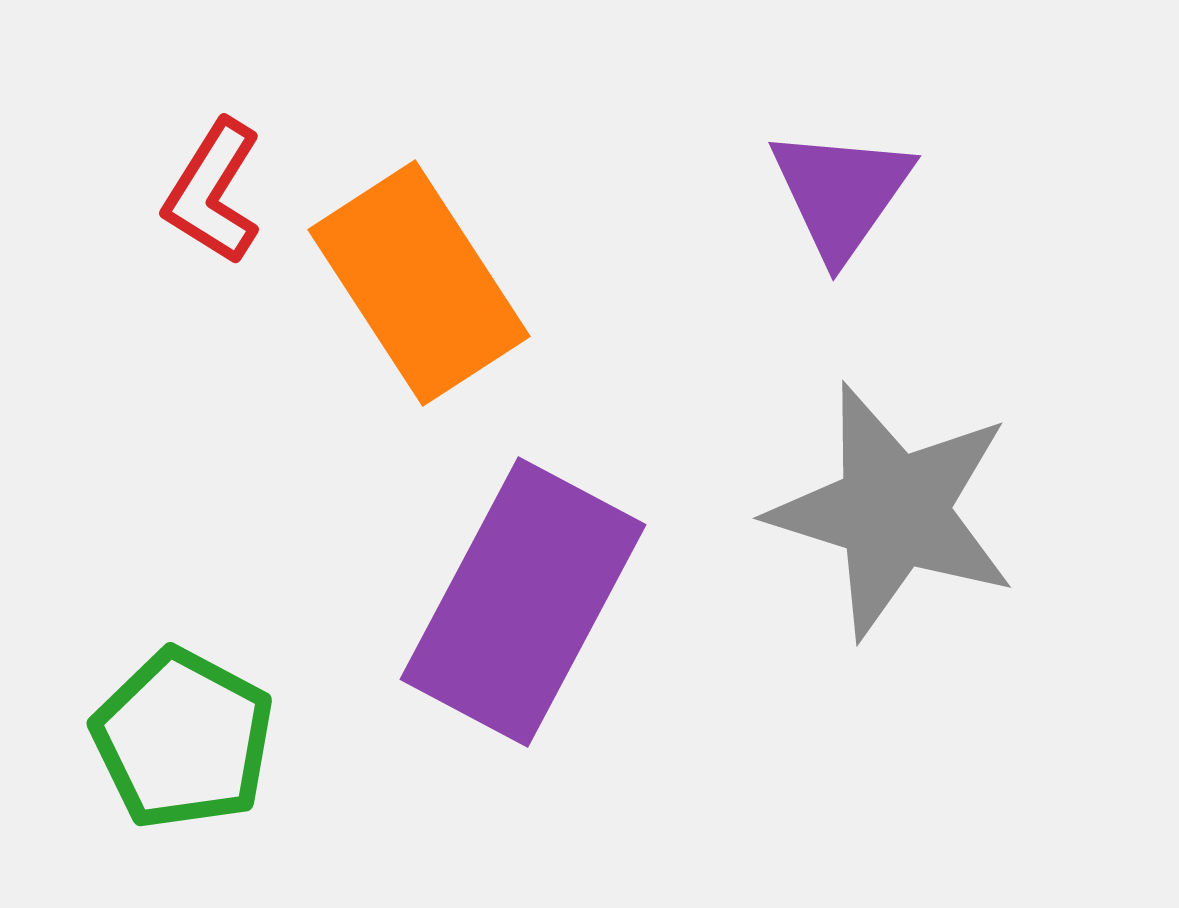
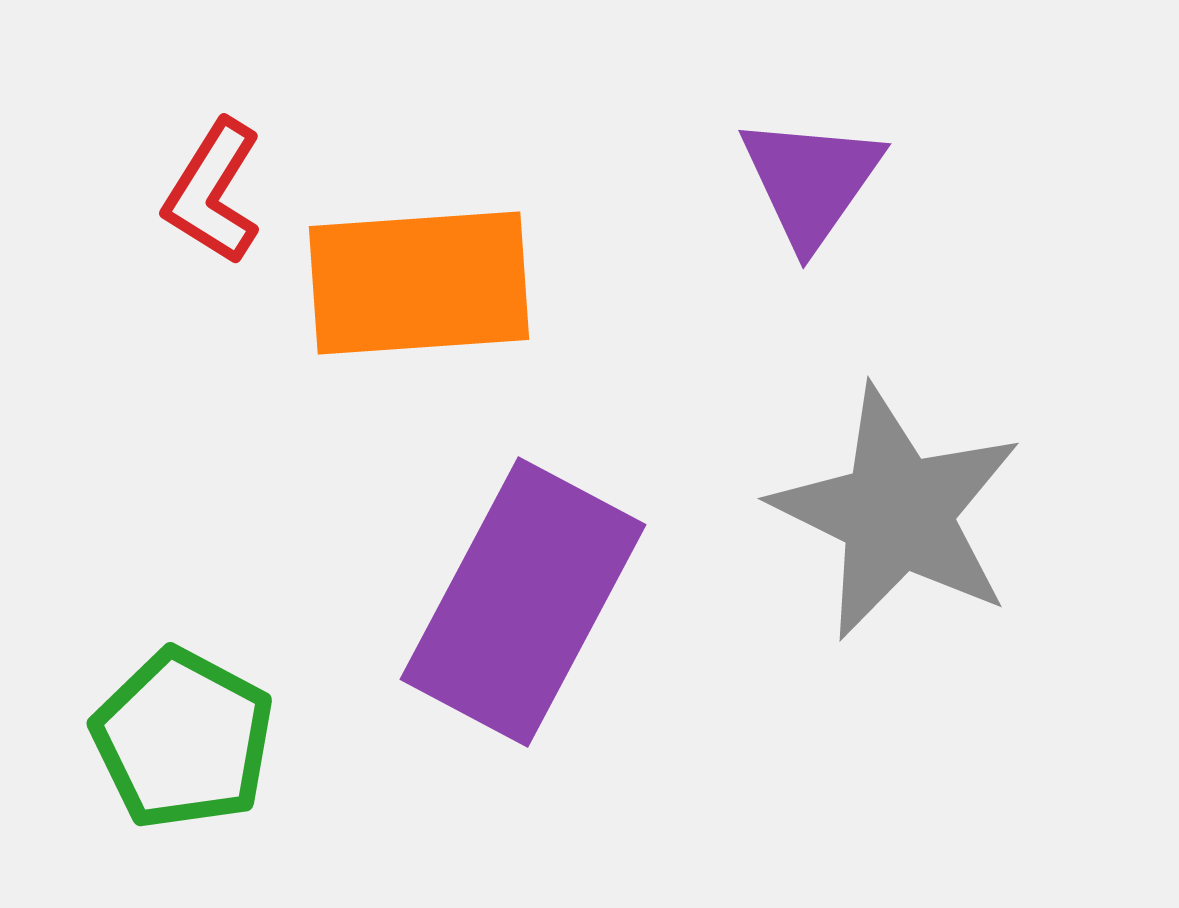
purple triangle: moved 30 px left, 12 px up
orange rectangle: rotated 61 degrees counterclockwise
gray star: moved 4 px right, 2 px down; rotated 9 degrees clockwise
